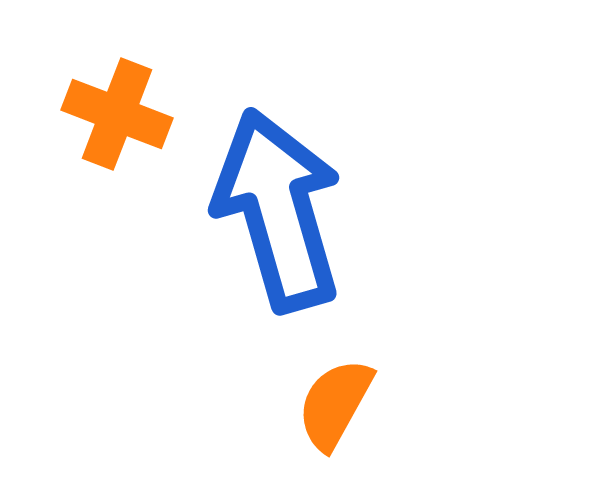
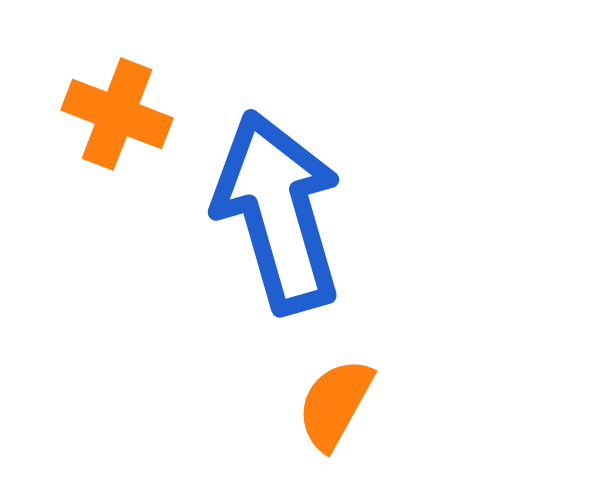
blue arrow: moved 2 px down
